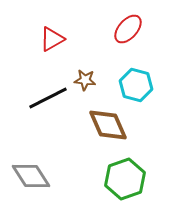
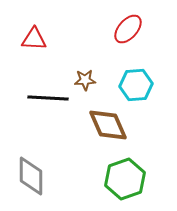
red triangle: moved 18 px left; rotated 32 degrees clockwise
brown star: rotated 10 degrees counterclockwise
cyan hexagon: rotated 20 degrees counterclockwise
black line: rotated 30 degrees clockwise
gray diamond: rotated 33 degrees clockwise
